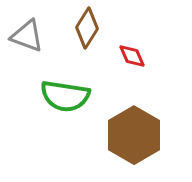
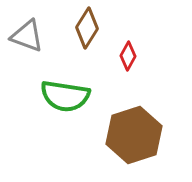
red diamond: moved 4 px left; rotated 52 degrees clockwise
brown hexagon: rotated 12 degrees clockwise
